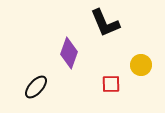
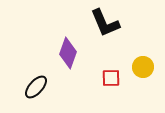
purple diamond: moved 1 px left
yellow circle: moved 2 px right, 2 px down
red square: moved 6 px up
